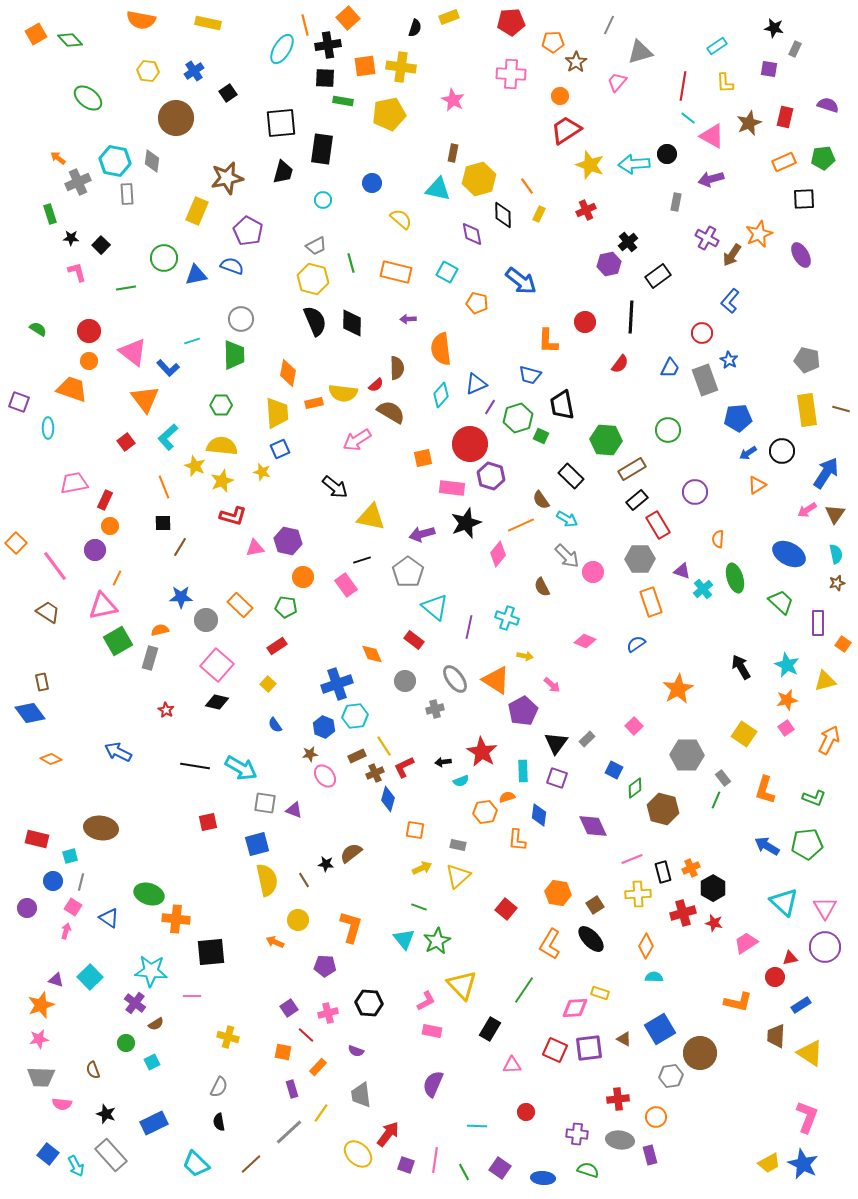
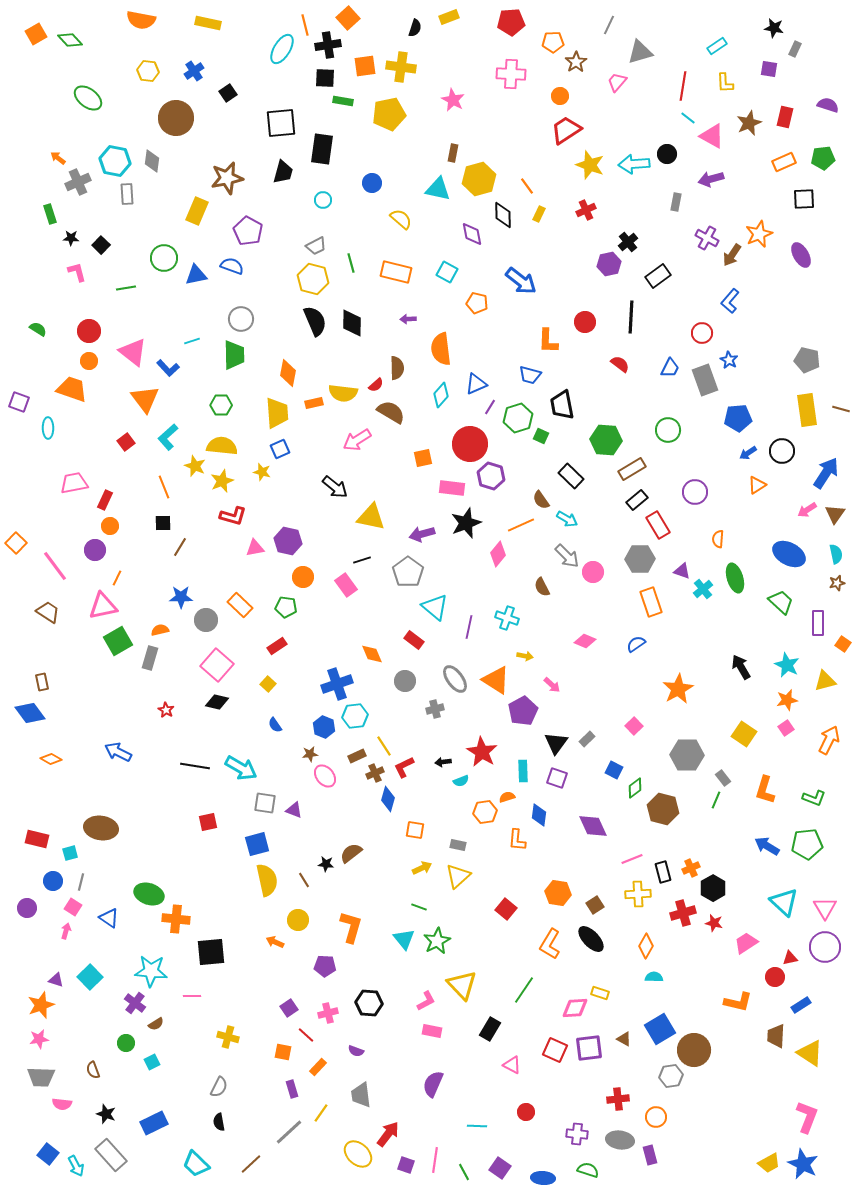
red semicircle at (620, 364): rotated 90 degrees counterclockwise
cyan square at (70, 856): moved 3 px up
brown circle at (700, 1053): moved 6 px left, 3 px up
pink triangle at (512, 1065): rotated 30 degrees clockwise
